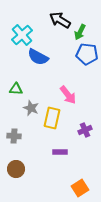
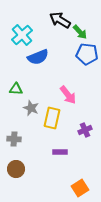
green arrow: rotated 70 degrees counterclockwise
blue semicircle: rotated 50 degrees counterclockwise
gray cross: moved 3 px down
